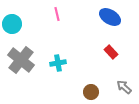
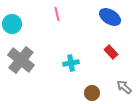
cyan cross: moved 13 px right
brown circle: moved 1 px right, 1 px down
